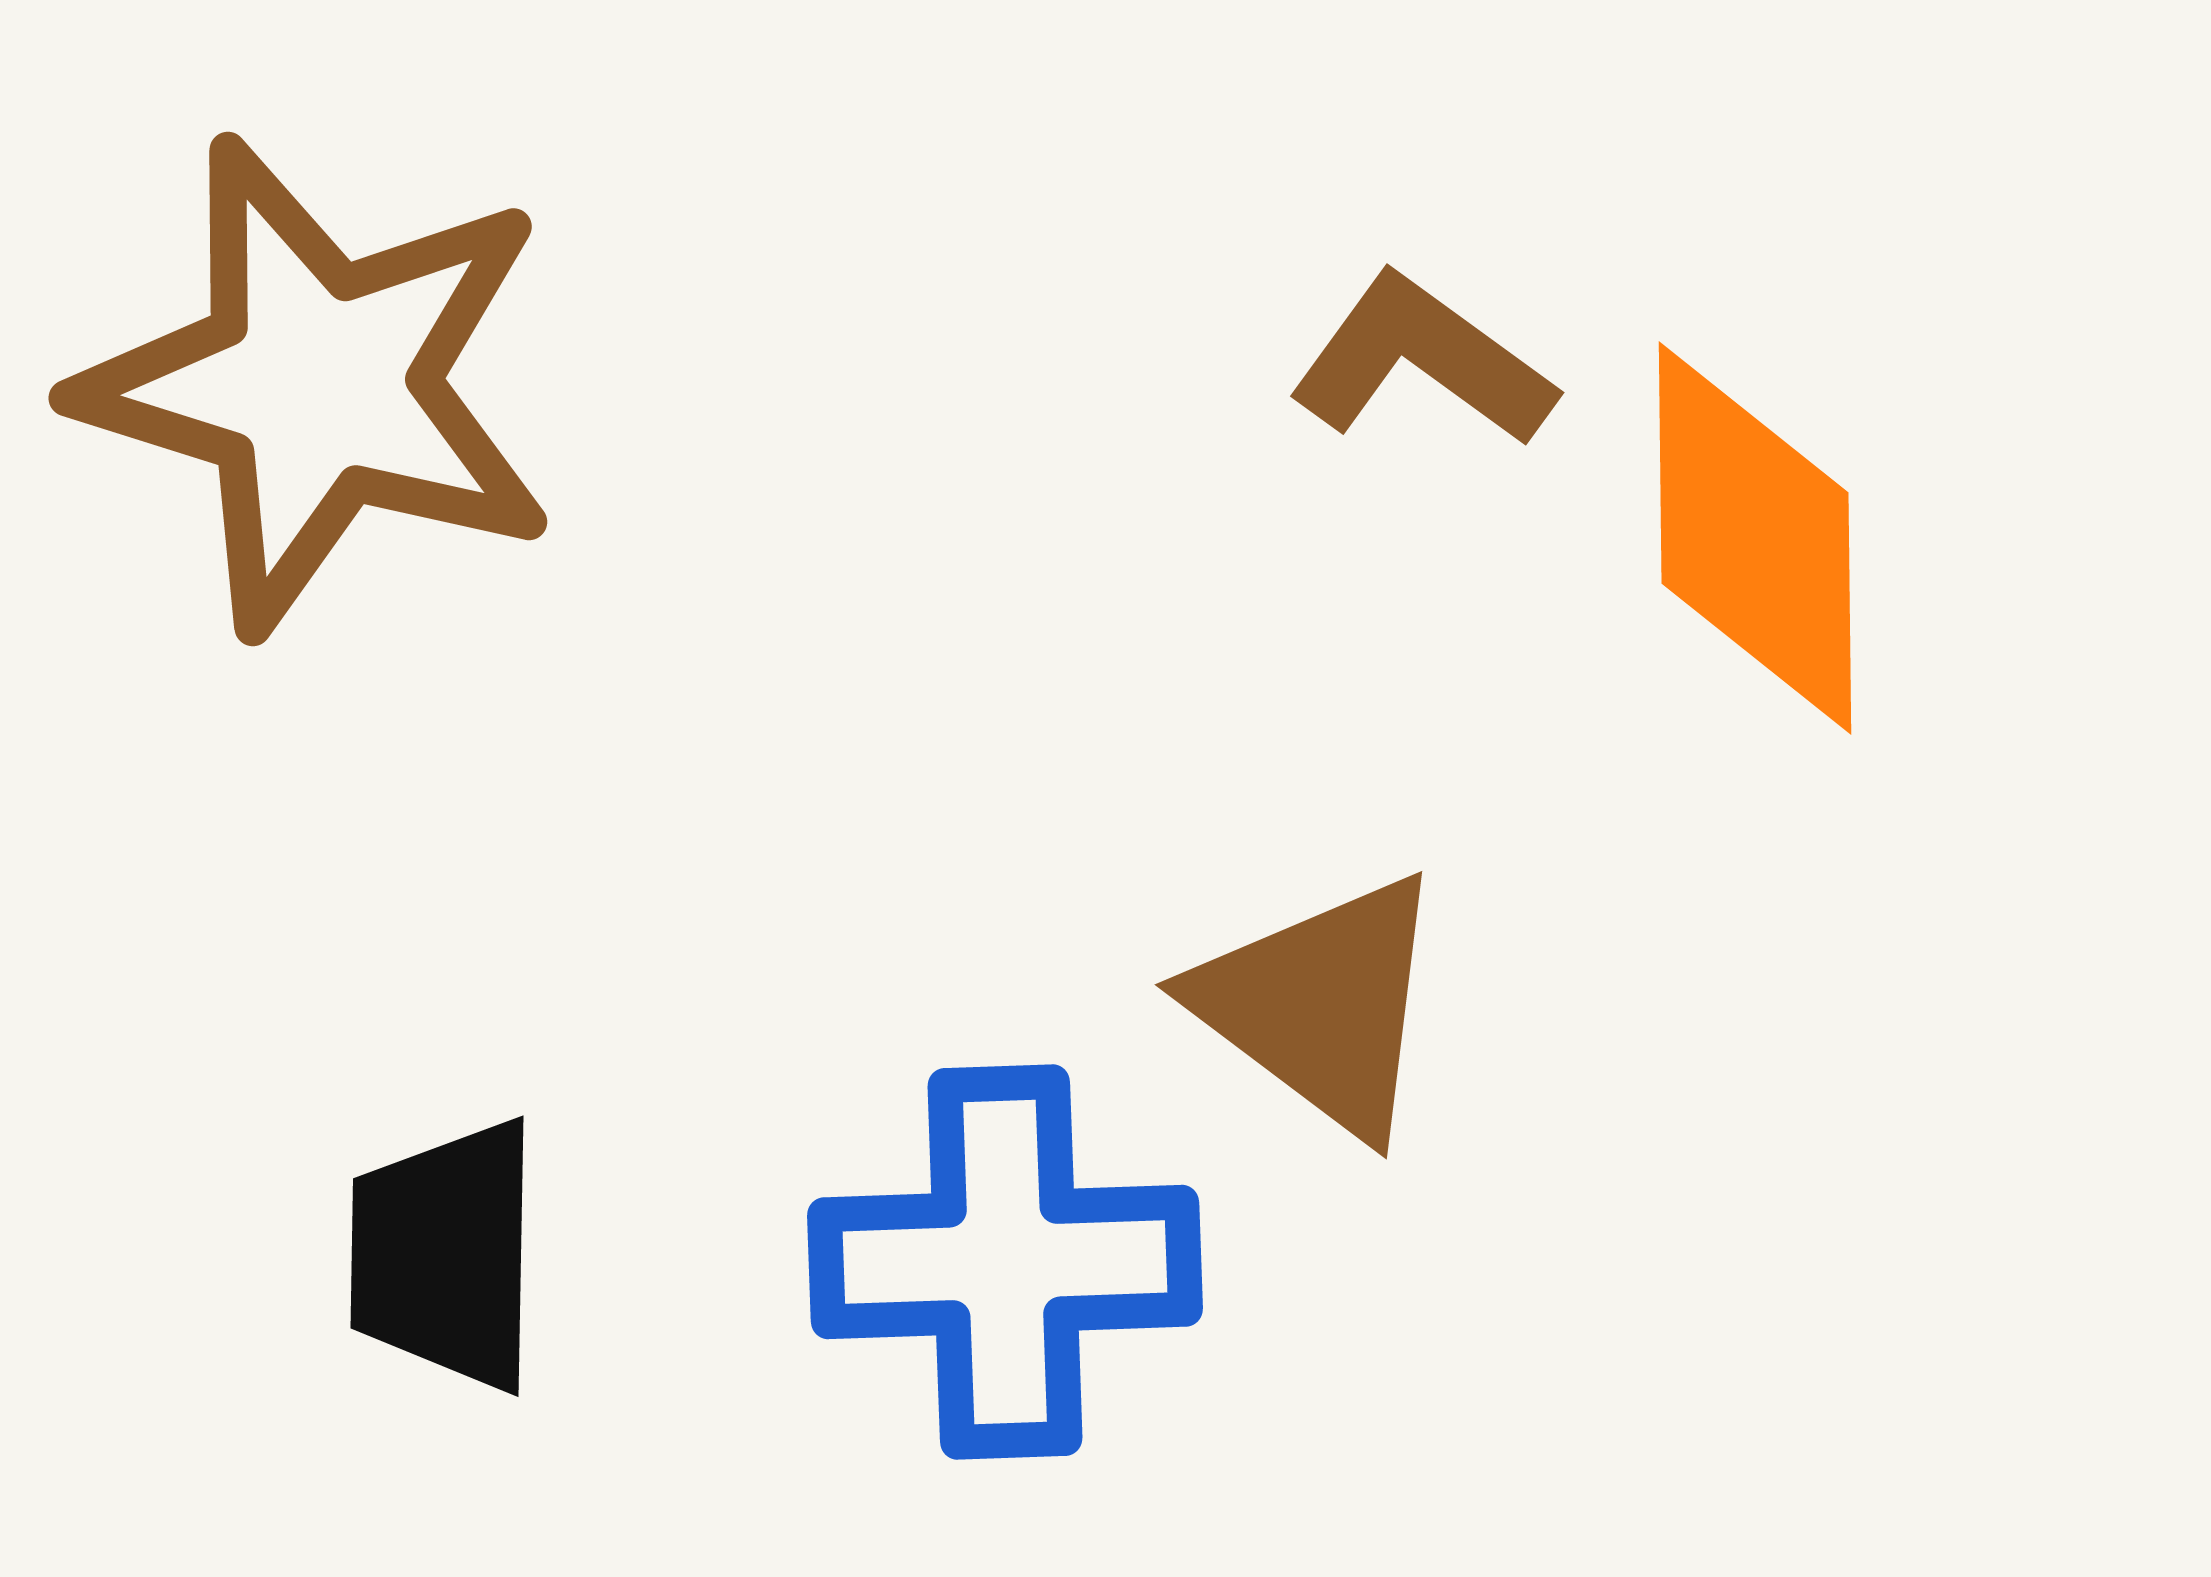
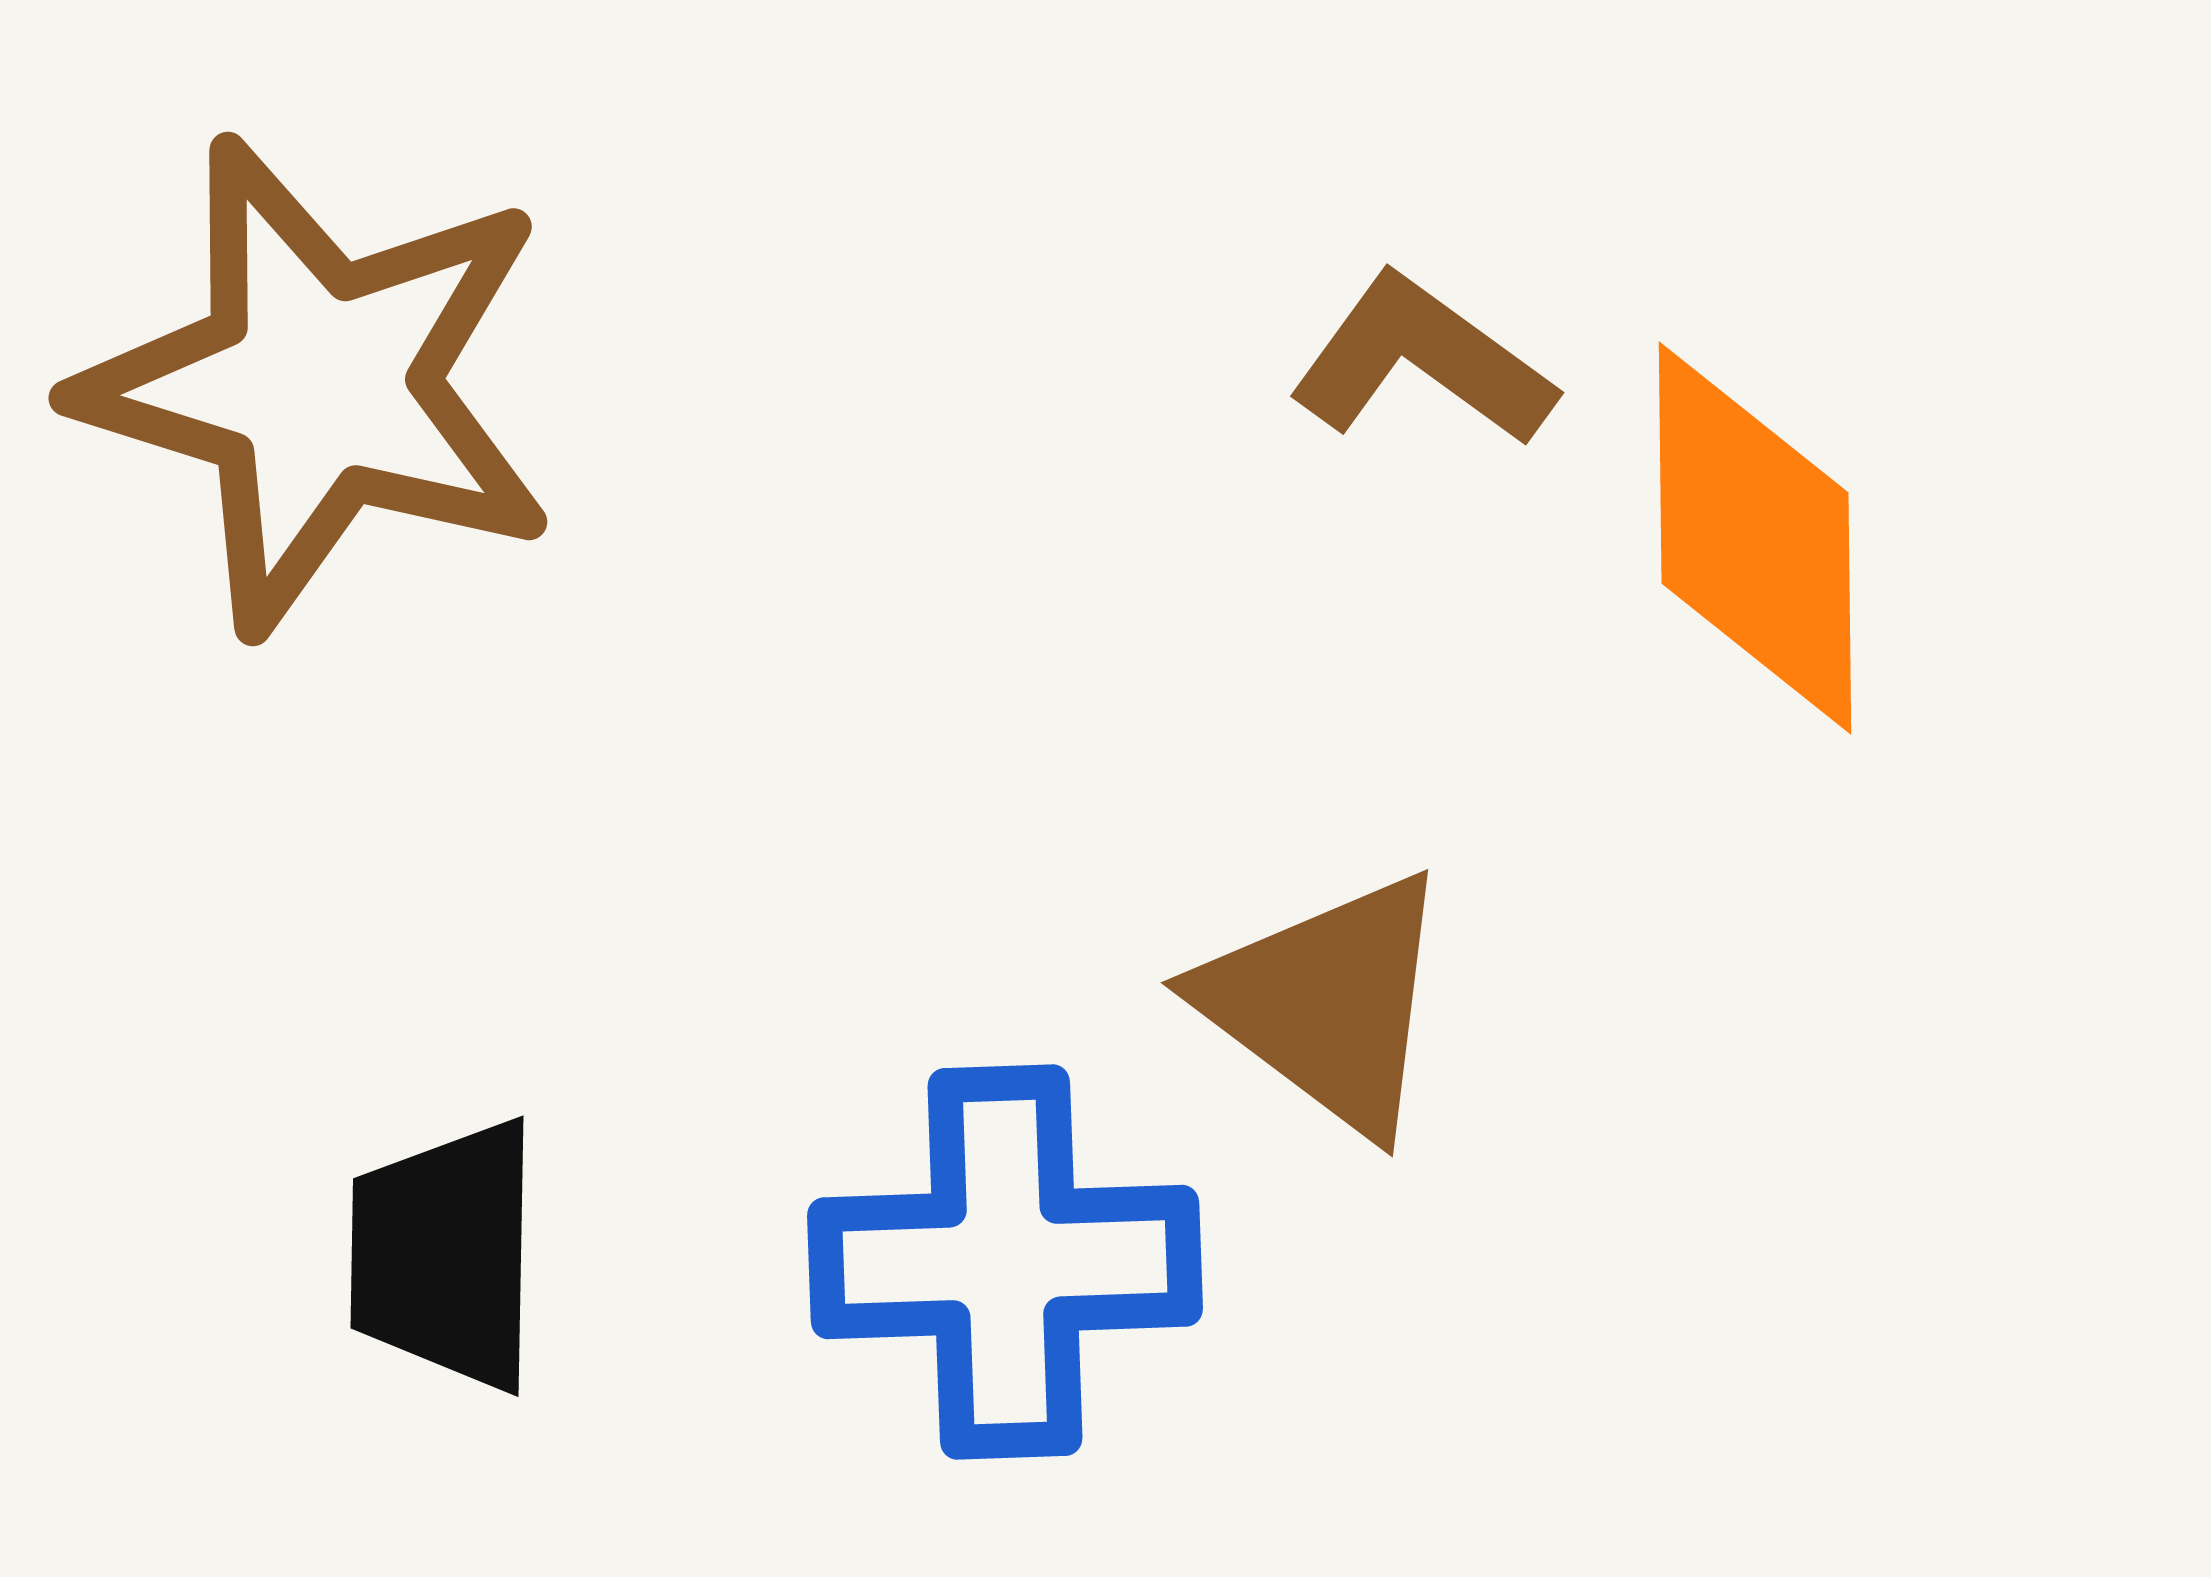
brown triangle: moved 6 px right, 2 px up
